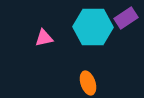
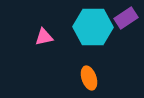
pink triangle: moved 1 px up
orange ellipse: moved 1 px right, 5 px up
